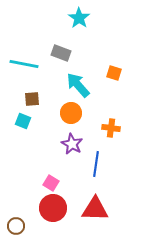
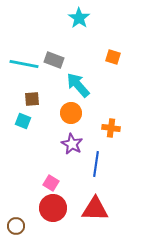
gray rectangle: moved 7 px left, 7 px down
orange square: moved 1 px left, 16 px up
